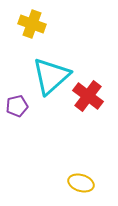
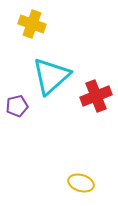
red cross: moved 8 px right; rotated 32 degrees clockwise
